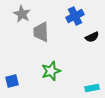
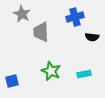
blue cross: moved 1 px down; rotated 12 degrees clockwise
black semicircle: rotated 32 degrees clockwise
green star: rotated 30 degrees counterclockwise
cyan rectangle: moved 8 px left, 14 px up
